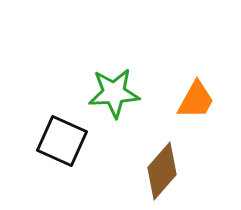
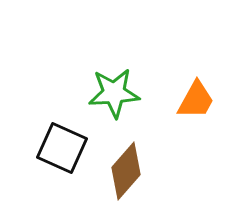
black square: moved 7 px down
brown diamond: moved 36 px left
